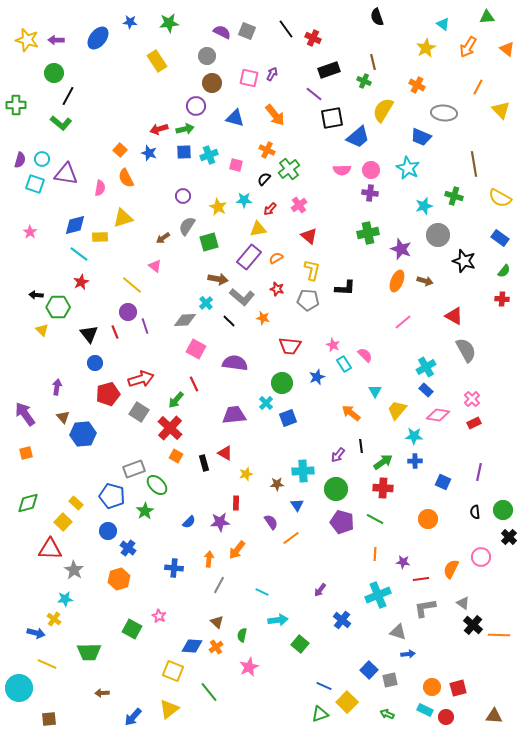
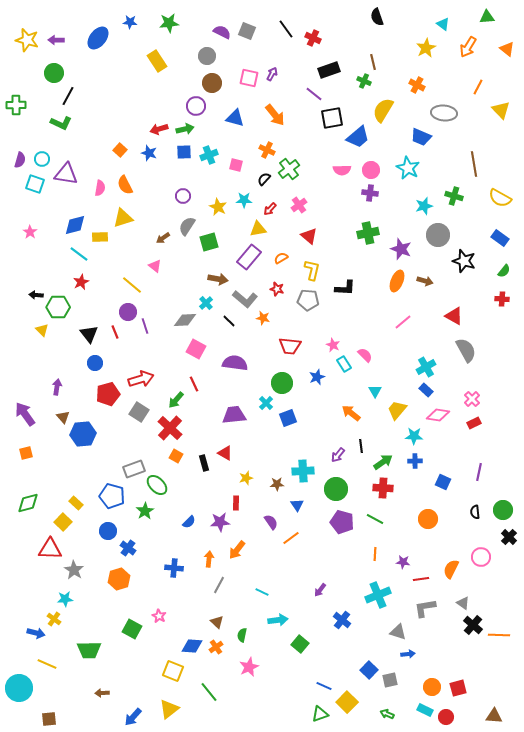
green L-shape at (61, 123): rotated 15 degrees counterclockwise
orange semicircle at (126, 178): moved 1 px left, 7 px down
orange semicircle at (276, 258): moved 5 px right
gray L-shape at (242, 297): moved 3 px right, 2 px down
yellow star at (246, 474): moved 4 px down
green trapezoid at (89, 652): moved 2 px up
